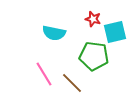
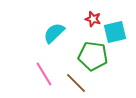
cyan semicircle: rotated 125 degrees clockwise
green pentagon: moved 1 px left
brown line: moved 4 px right
